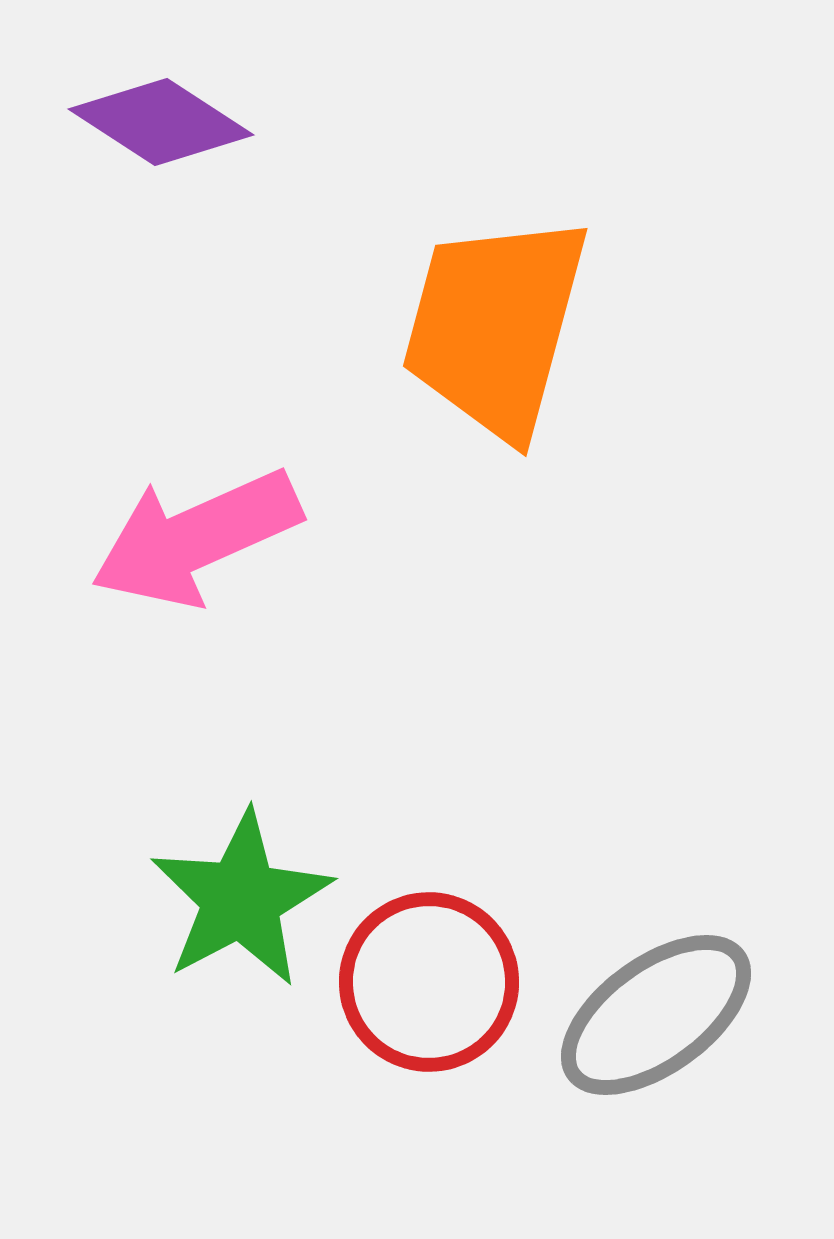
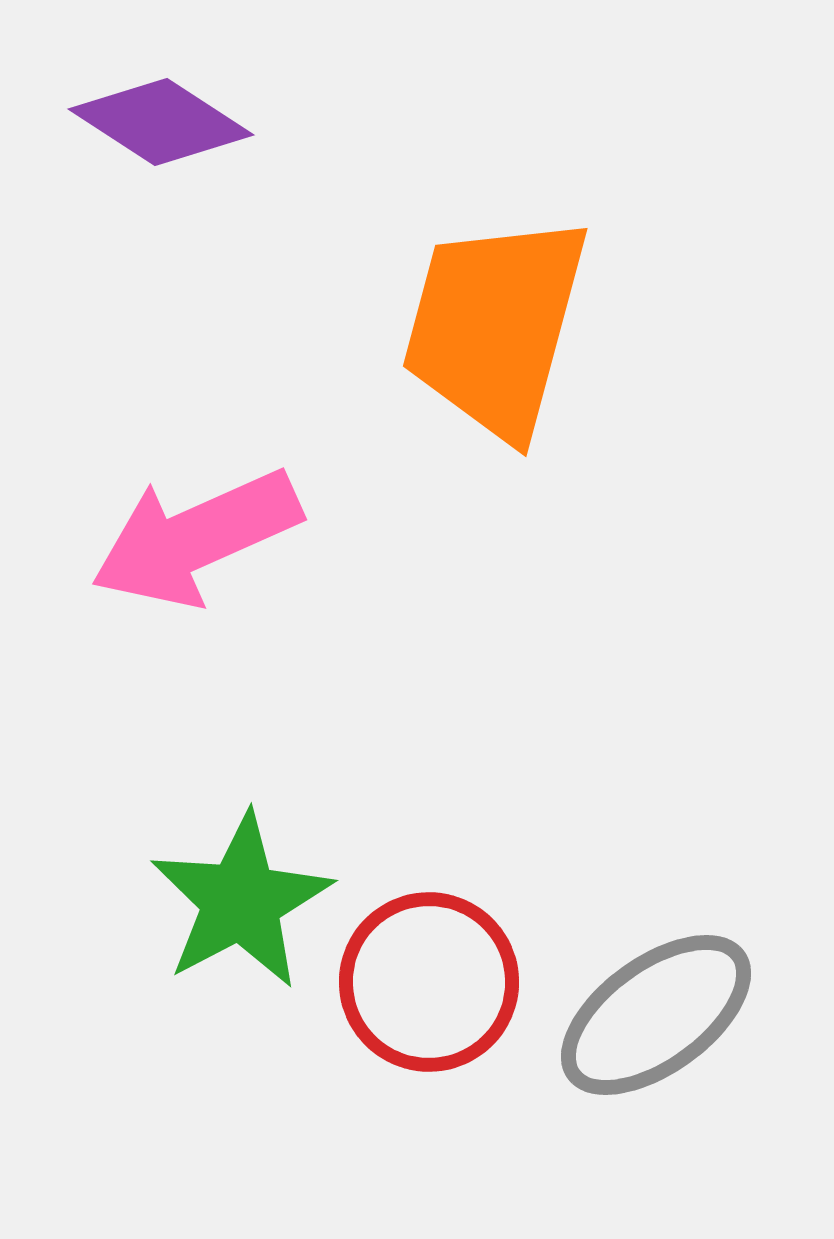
green star: moved 2 px down
